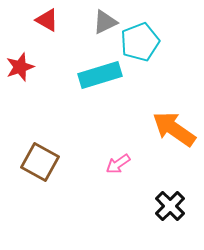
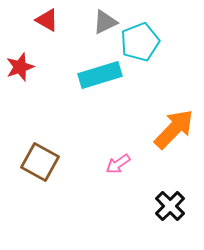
orange arrow: rotated 99 degrees clockwise
